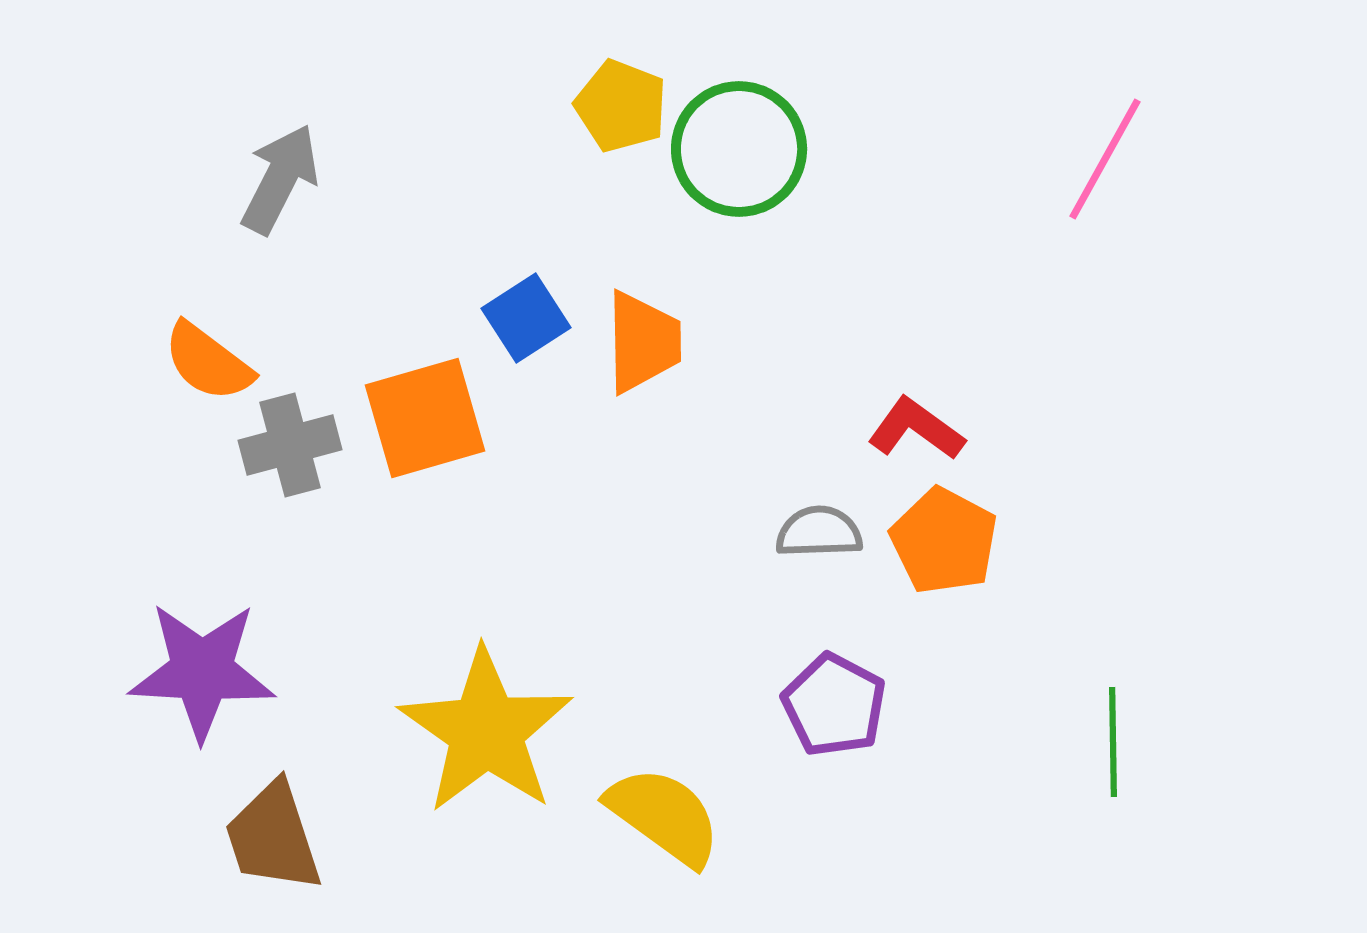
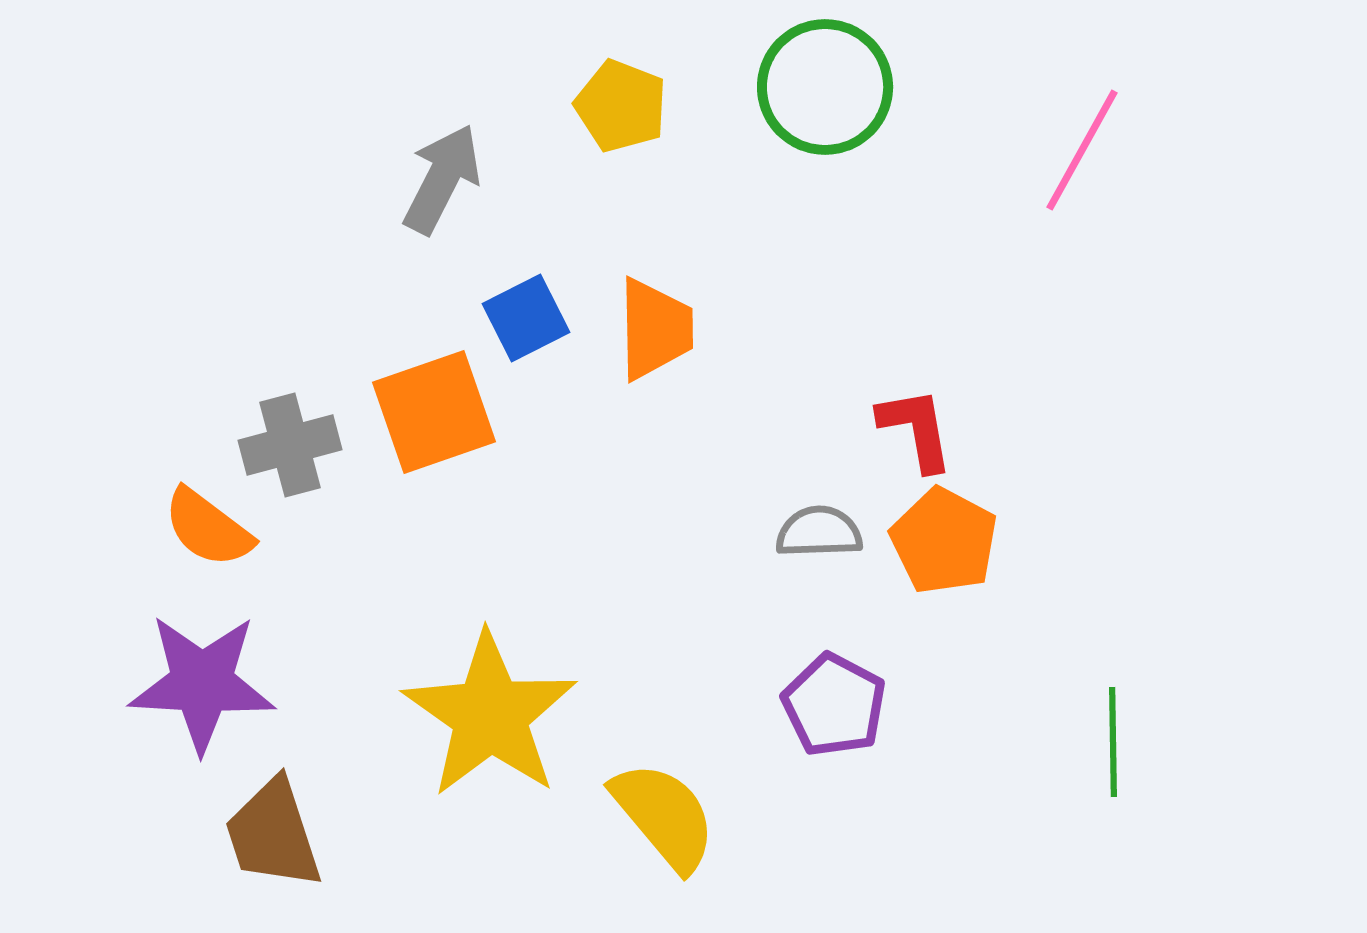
green circle: moved 86 px right, 62 px up
pink line: moved 23 px left, 9 px up
gray arrow: moved 162 px right
blue square: rotated 6 degrees clockwise
orange trapezoid: moved 12 px right, 13 px up
orange semicircle: moved 166 px down
orange square: moved 9 px right, 6 px up; rotated 3 degrees counterclockwise
red L-shape: rotated 44 degrees clockwise
purple star: moved 12 px down
yellow star: moved 4 px right, 16 px up
yellow semicircle: rotated 14 degrees clockwise
brown trapezoid: moved 3 px up
